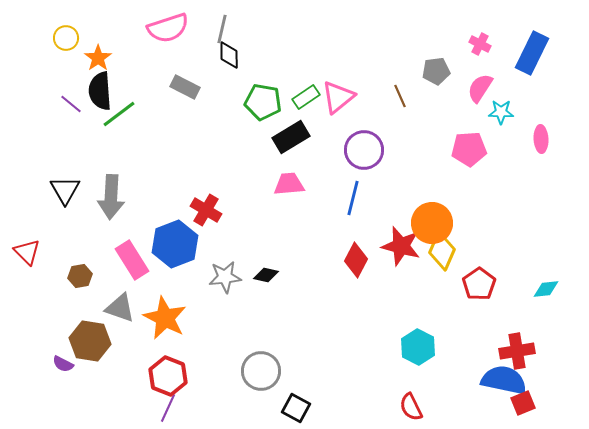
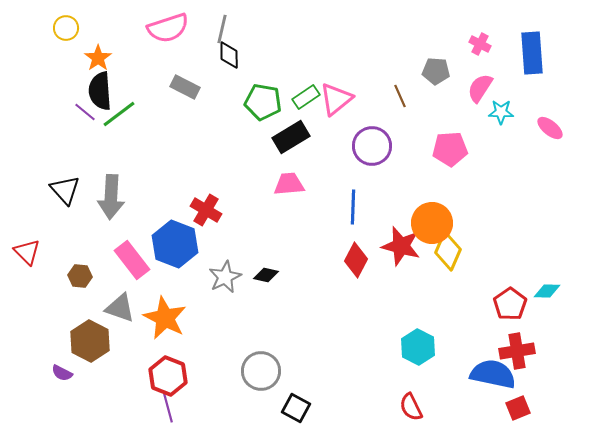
yellow circle at (66, 38): moved 10 px up
blue rectangle at (532, 53): rotated 30 degrees counterclockwise
gray pentagon at (436, 71): rotated 12 degrees clockwise
pink triangle at (338, 97): moved 2 px left, 2 px down
purple line at (71, 104): moved 14 px right, 8 px down
pink ellipse at (541, 139): moved 9 px right, 11 px up; rotated 48 degrees counterclockwise
pink pentagon at (469, 149): moved 19 px left
purple circle at (364, 150): moved 8 px right, 4 px up
black triangle at (65, 190): rotated 12 degrees counterclockwise
blue line at (353, 198): moved 9 px down; rotated 12 degrees counterclockwise
blue hexagon at (175, 244): rotated 18 degrees counterclockwise
yellow diamond at (442, 251): moved 6 px right
pink rectangle at (132, 260): rotated 6 degrees counterclockwise
brown hexagon at (80, 276): rotated 15 degrees clockwise
gray star at (225, 277): rotated 20 degrees counterclockwise
red pentagon at (479, 284): moved 31 px right, 20 px down
cyan diamond at (546, 289): moved 1 px right, 2 px down; rotated 8 degrees clockwise
brown hexagon at (90, 341): rotated 18 degrees clockwise
purple semicircle at (63, 364): moved 1 px left, 9 px down
blue semicircle at (504, 380): moved 11 px left, 6 px up
red square at (523, 403): moved 5 px left, 5 px down
purple line at (168, 408): rotated 40 degrees counterclockwise
